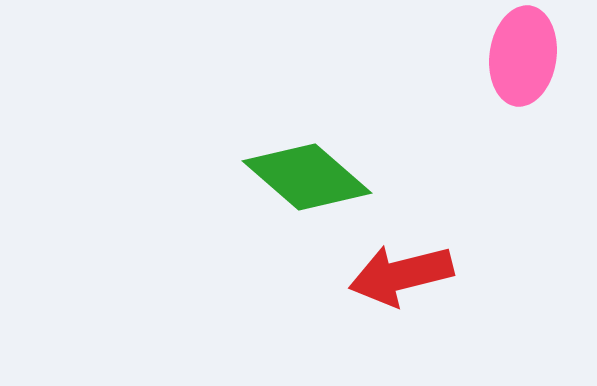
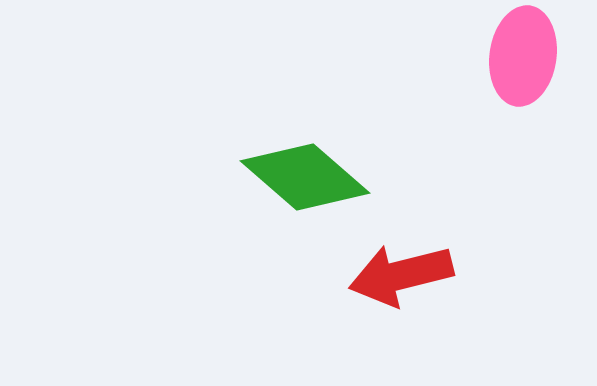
green diamond: moved 2 px left
